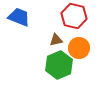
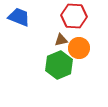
red hexagon: rotated 10 degrees counterclockwise
brown triangle: moved 5 px right
